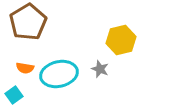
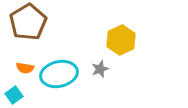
yellow hexagon: rotated 12 degrees counterclockwise
gray star: rotated 30 degrees clockwise
